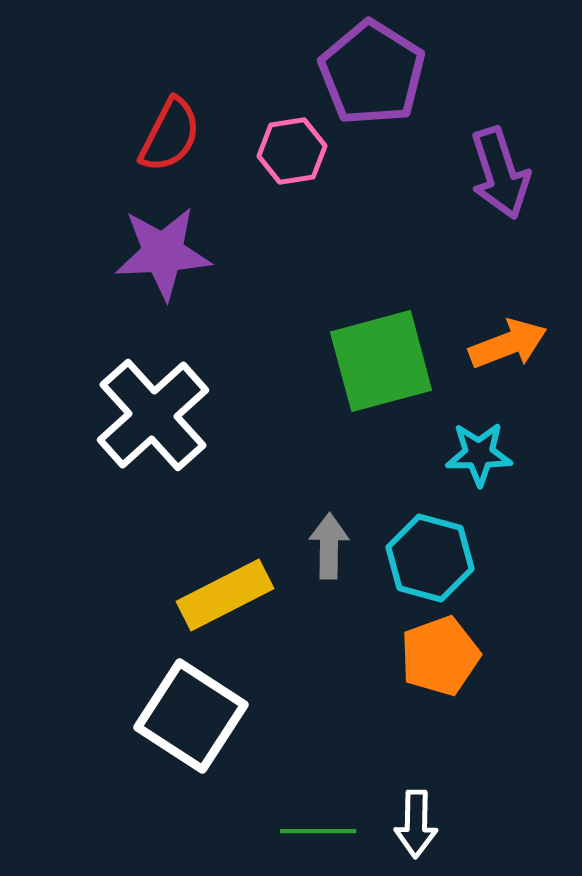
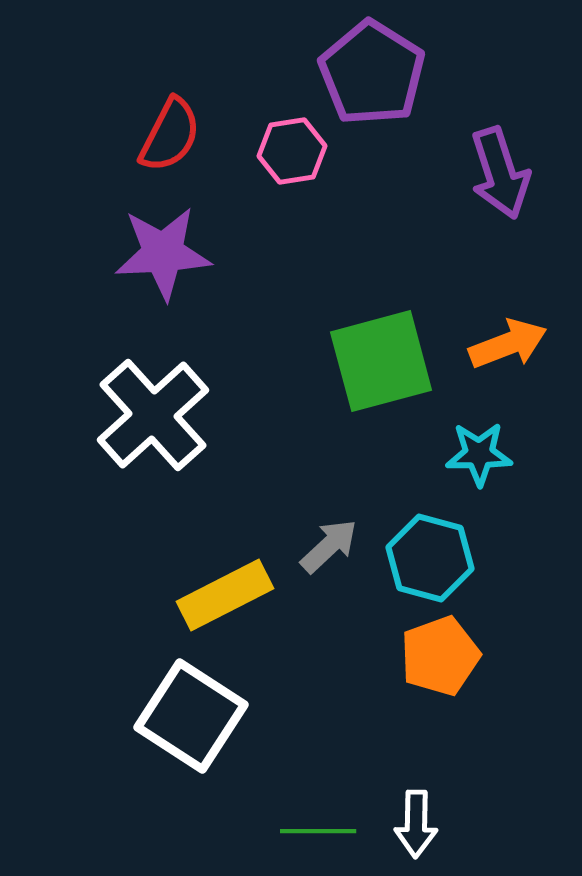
gray arrow: rotated 46 degrees clockwise
